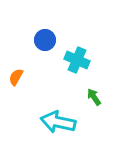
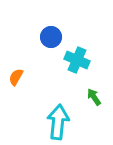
blue circle: moved 6 px right, 3 px up
cyan arrow: rotated 84 degrees clockwise
